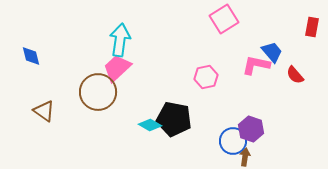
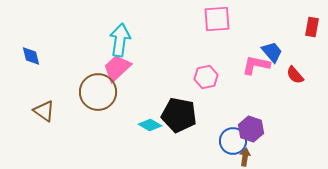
pink square: moved 7 px left; rotated 28 degrees clockwise
black pentagon: moved 5 px right, 4 px up
